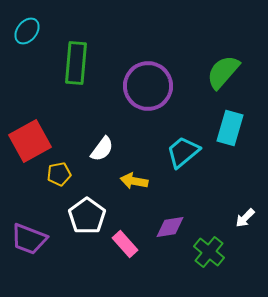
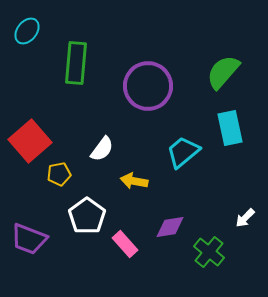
cyan rectangle: rotated 28 degrees counterclockwise
red square: rotated 12 degrees counterclockwise
